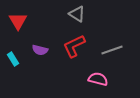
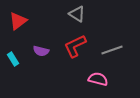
red triangle: rotated 24 degrees clockwise
red L-shape: moved 1 px right
purple semicircle: moved 1 px right, 1 px down
